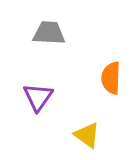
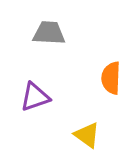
purple triangle: moved 3 px left; rotated 36 degrees clockwise
